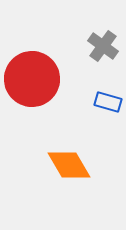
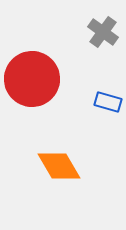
gray cross: moved 14 px up
orange diamond: moved 10 px left, 1 px down
